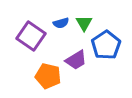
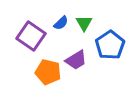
blue semicircle: rotated 28 degrees counterclockwise
blue pentagon: moved 4 px right
orange pentagon: moved 4 px up
